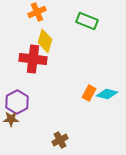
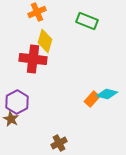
orange rectangle: moved 3 px right, 6 px down; rotated 14 degrees clockwise
brown star: rotated 28 degrees clockwise
brown cross: moved 1 px left, 3 px down
